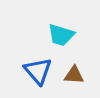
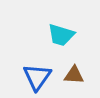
blue triangle: moved 1 px left, 6 px down; rotated 16 degrees clockwise
